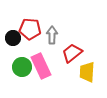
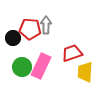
gray arrow: moved 6 px left, 10 px up
red trapezoid: rotated 20 degrees clockwise
pink rectangle: rotated 50 degrees clockwise
yellow trapezoid: moved 2 px left
